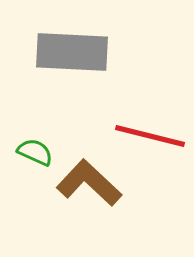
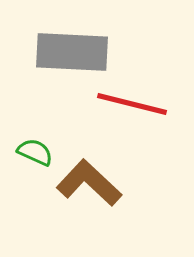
red line: moved 18 px left, 32 px up
